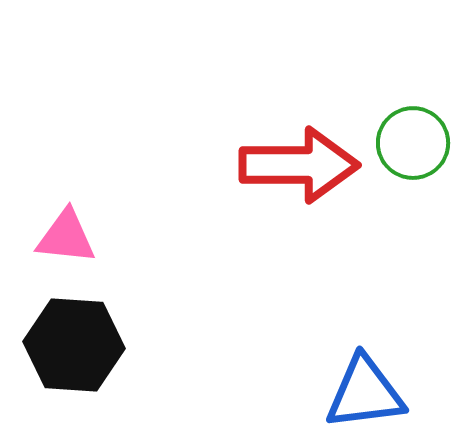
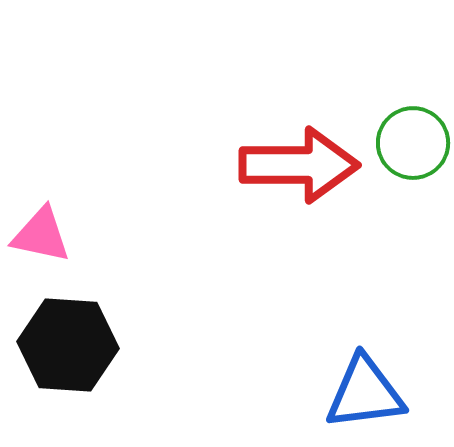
pink triangle: moved 25 px left, 2 px up; rotated 6 degrees clockwise
black hexagon: moved 6 px left
